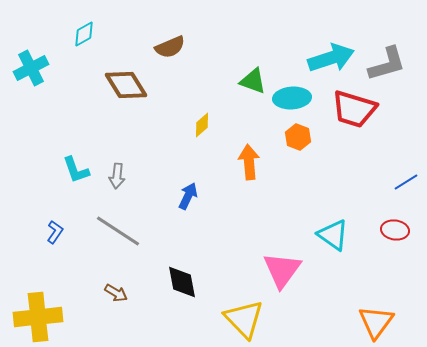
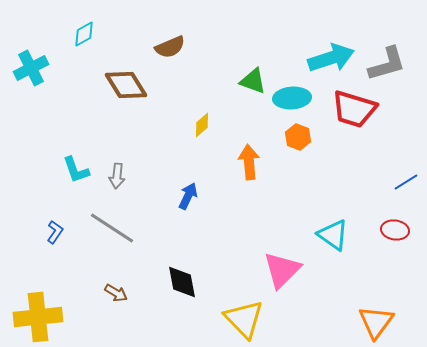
gray line: moved 6 px left, 3 px up
pink triangle: rotated 9 degrees clockwise
